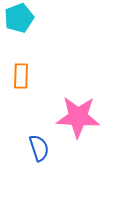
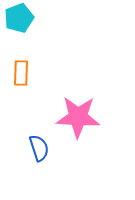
orange rectangle: moved 3 px up
